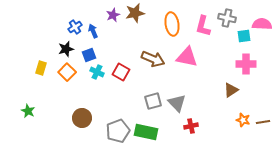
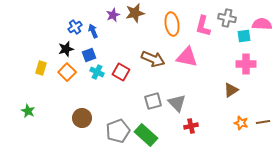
orange star: moved 2 px left, 3 px down
green rectangle: moved 3 px down; rotated 30 degrees clockwise
